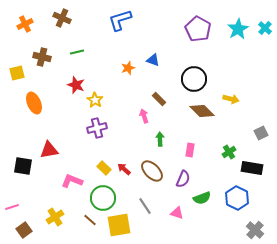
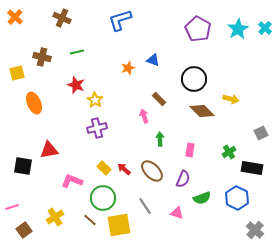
orange cross at (25, 24): moved 10 px left, 7 px up; rotated 21 degrees counterclockwise
